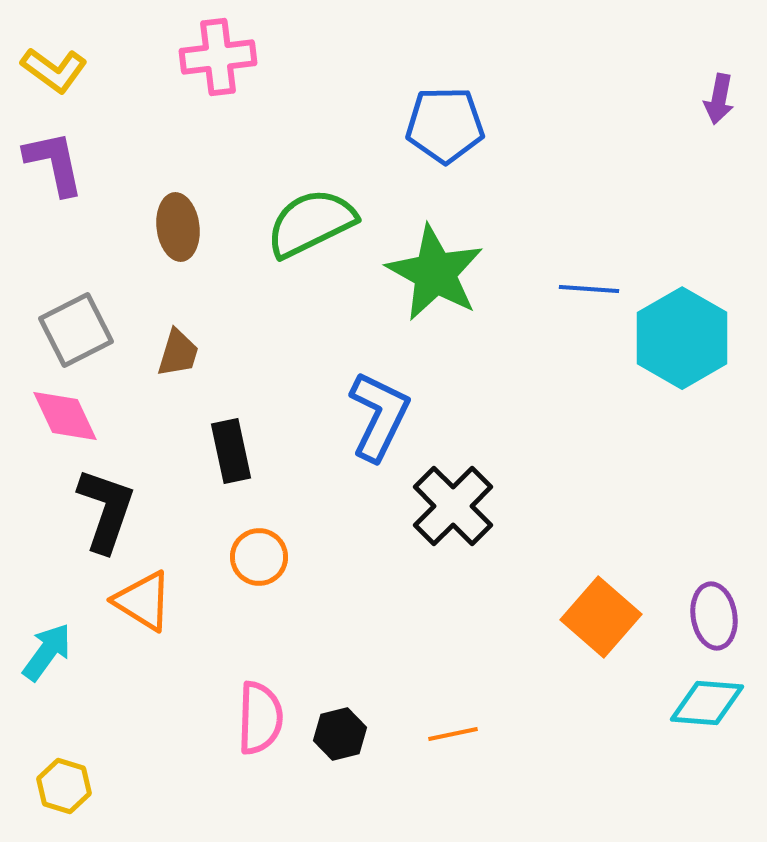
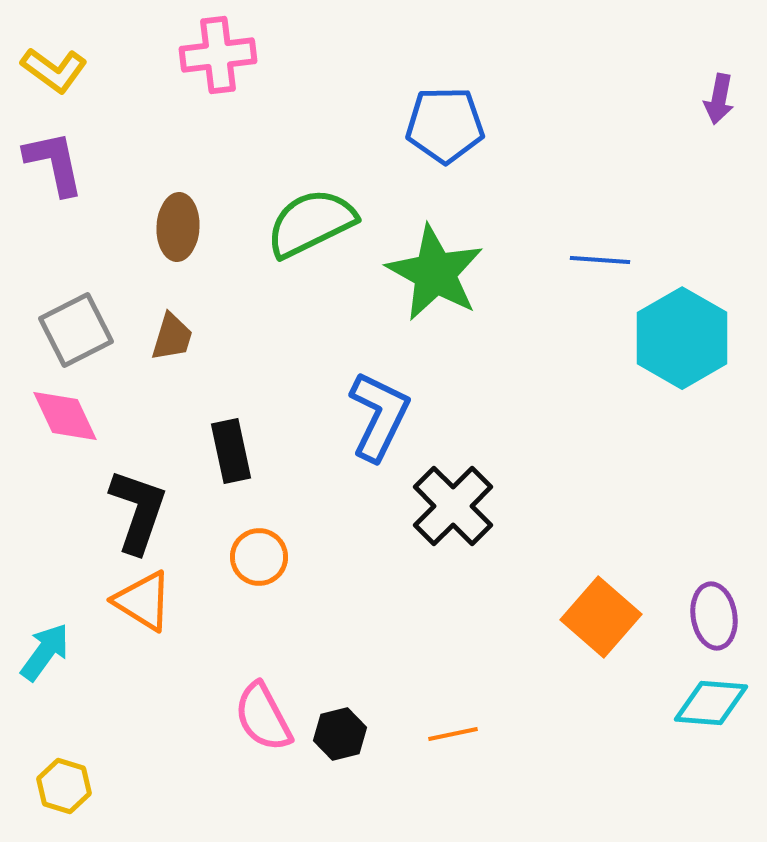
pink cross: moved 2 px up
brown ellipse: rotated 10 degrees clockwise
blue line: moved 11 px right, 29 px up
brown trapezoid: moved 6 px left, 16 px up
black L-shape: moved 32 px right, 1 px down
cyan arrow: moved 2 px left
cyan diamond: moved 4 px right
pink semicircle: moved 3 px right, 1 px up; rotated 150 degrees clockwise
